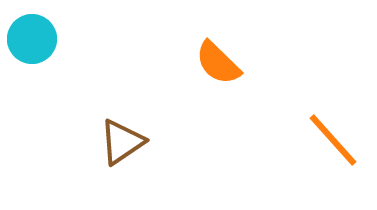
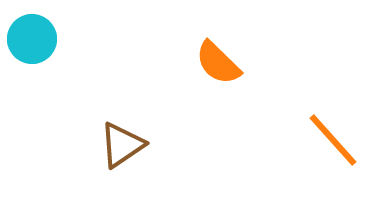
brown triangle: moved 3 px down
